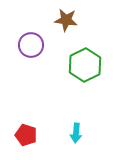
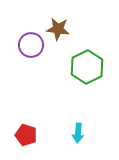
brown star: moved 8 px left, 9 px down
green hexagon: moved 2 px right, 2 px down
cyan arrow: moved 2 px right
